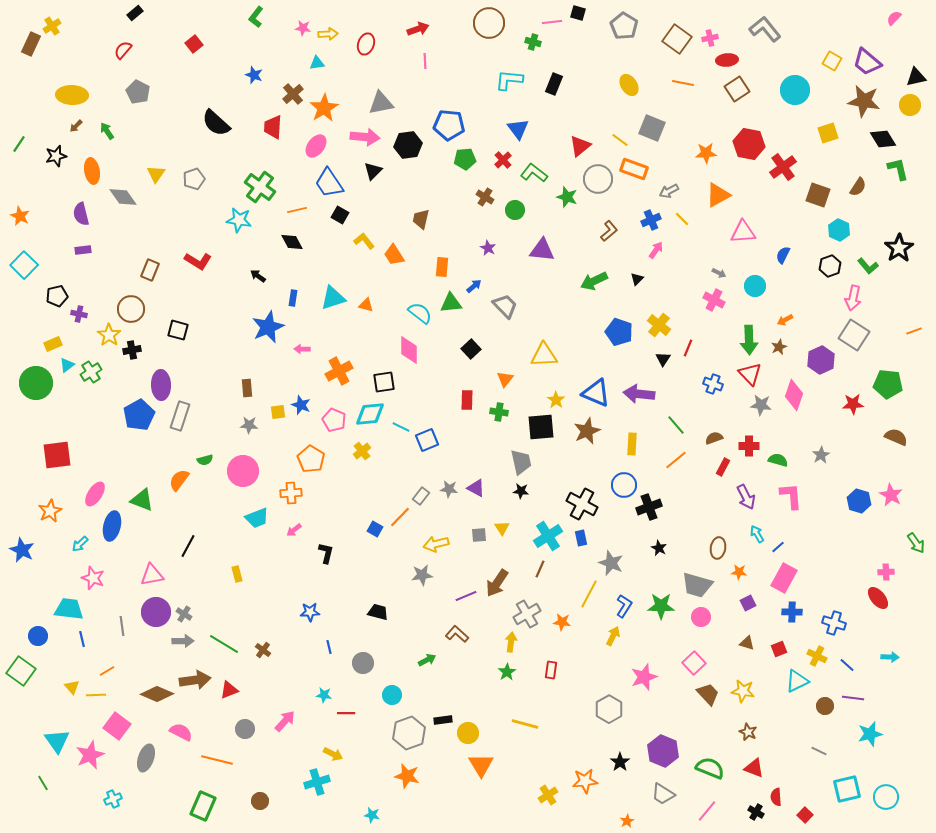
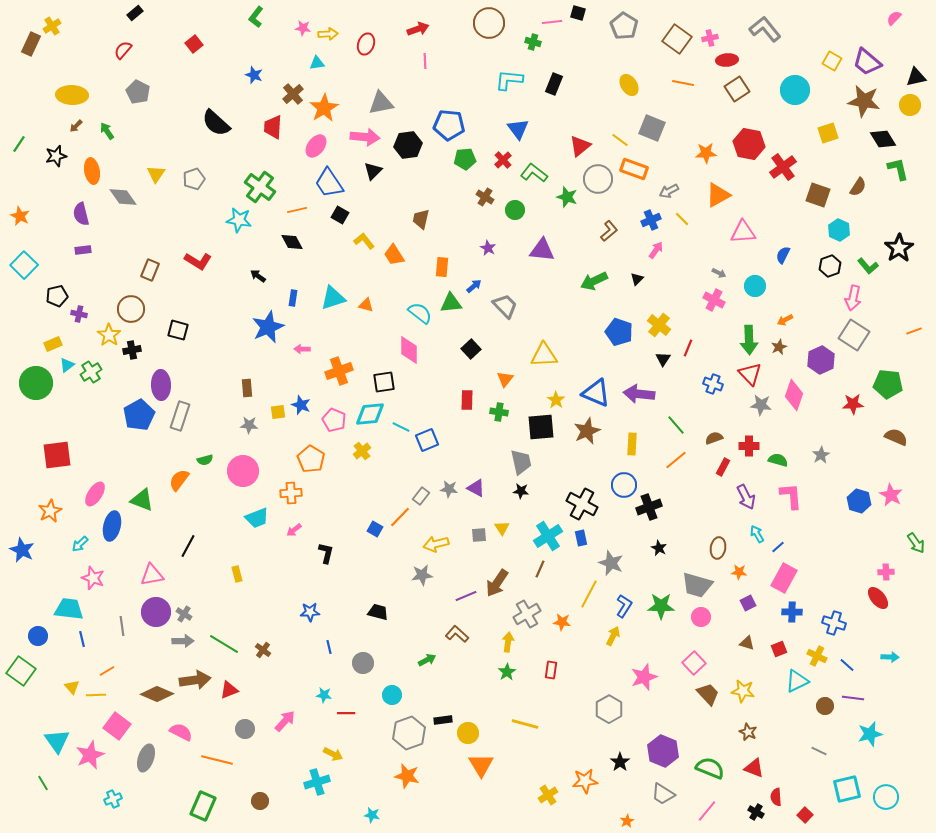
orange cross at (339, 371): rotated 8 degrees clockwise
yellow arrow at (511, 642): moved 3 px left
